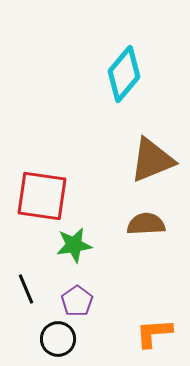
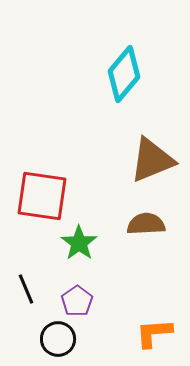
green star: moved 5 px right, 2 px up; rotated 27 degrees counterclockwise
